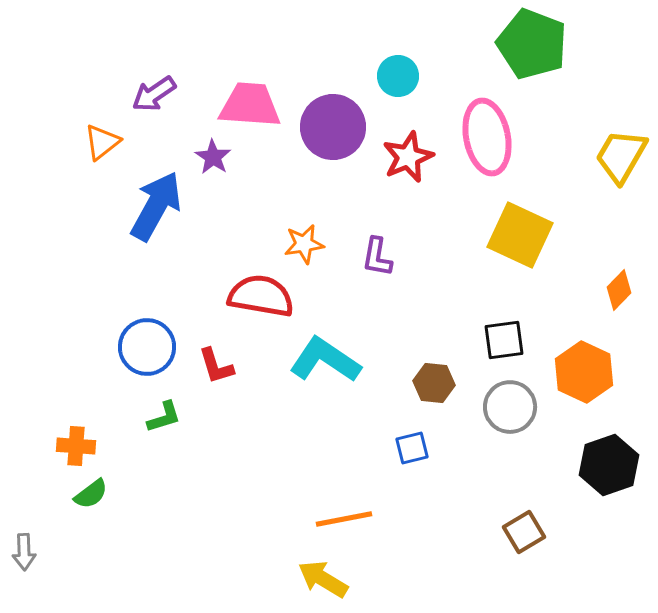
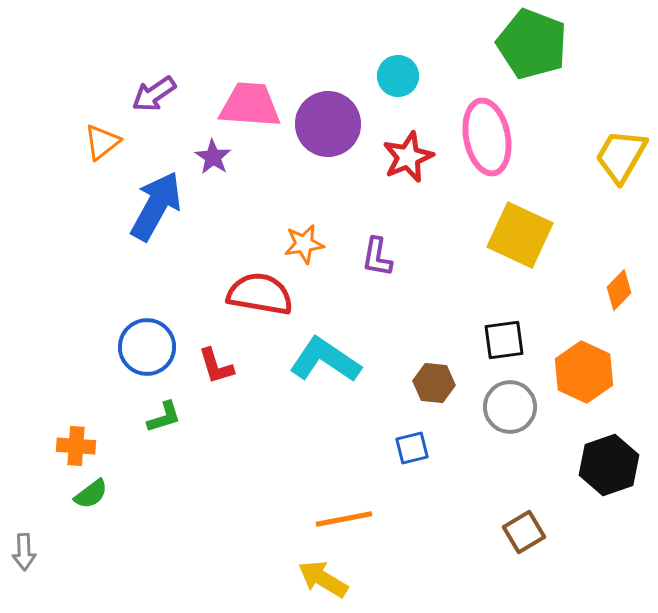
purple circle: moved 5 px left, 3 px up
red semicircle: moved 1 px left, 2 px up
